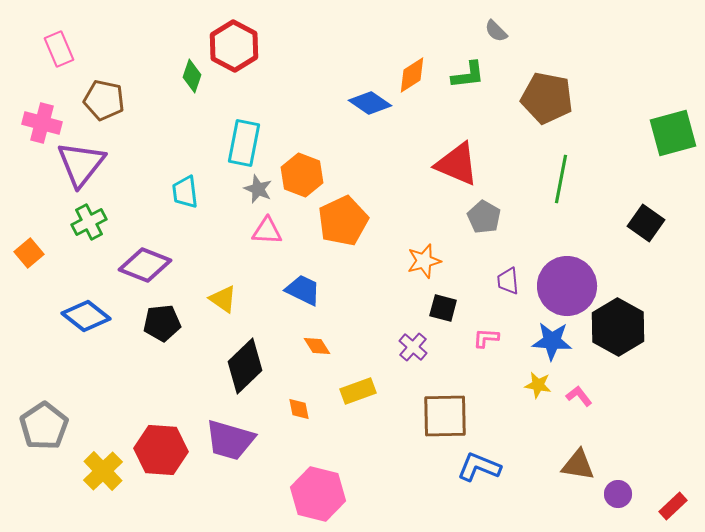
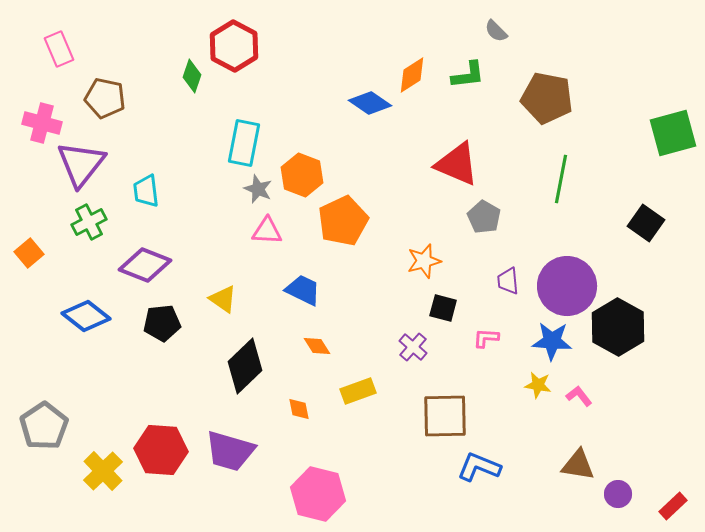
brown pentagon at (104, 100): moved 1 px right, 2 px up
cyan trapezoid at (185, 192): moved 39 px left, 1 px up
purple trapezoid at (230, 440): moved 11 px down
